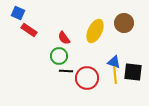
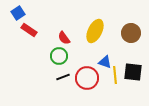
blue square: rotated 32 degrees clockwise
brown circle: moved 7 px right, 10 px down
blue triangle: moved 9 px left
black line: moved 3 px left, 6 px down; rotated 24 degrees counterclockwise
